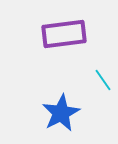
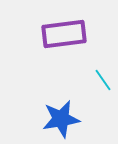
blue star: moved 6 px down; rotated 18 degrees clockwise
